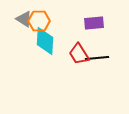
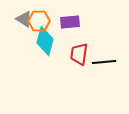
purple rectangle: moved 24 px left, 1 px up
cyan diamond: rotated 12 degrees clockwise
red trapezoid: rotated 40 degrees clockwise
black line: moved 7 px right, 4 px down
